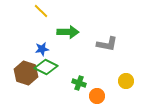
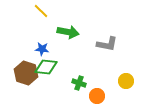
green arrow: rotated 10 degrees clockwise
blue star: rotated 16 degrees clockwise
green diamond: rotated 20 degrees counterclockwise
